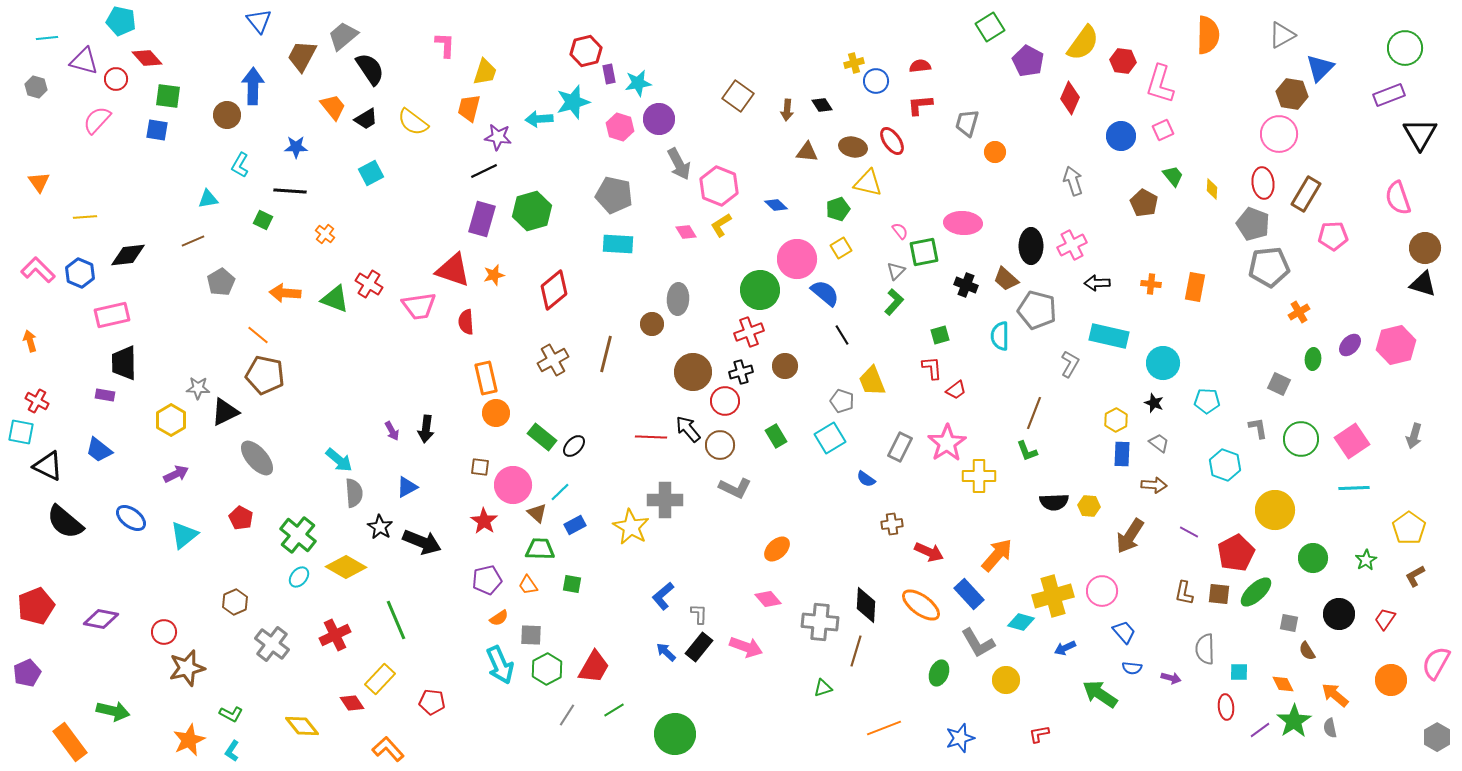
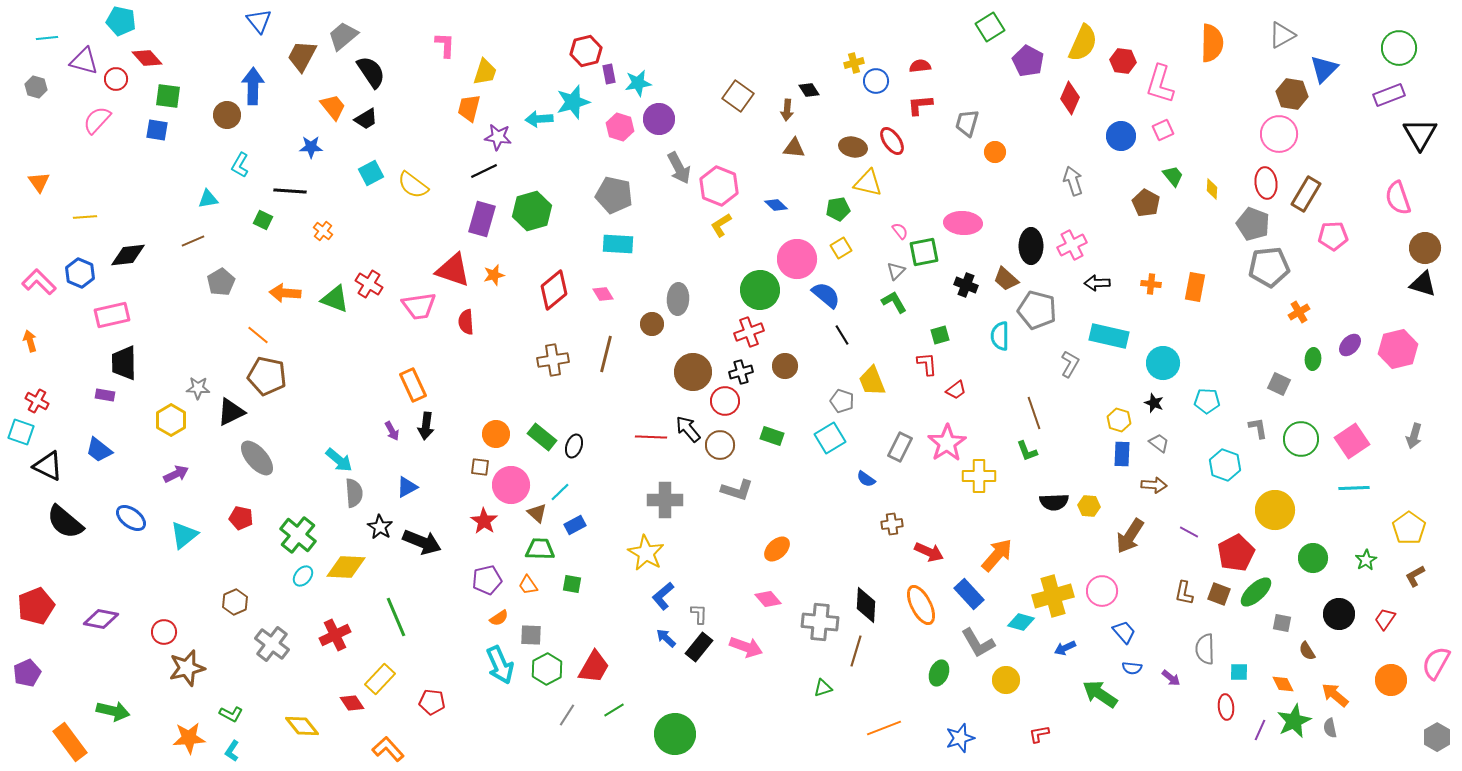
orange semicircle at (1208, 35): moved 4 px right, 8 px down
yellow semicircle at (1083, 43): rotated 12 degrees counterclockwise
green circle at (1405, 48): moved 6 px left
blue triangle at (1320, 68): moved 4 px right, 1 px down
black semicircle at (370, 69): moved 1 px right, 3 px down
black diamond at (822, 105): moved 13 px left, 15 px up
yellow semicircle at (413, 122): moved 63 px down
blue star at (296, 147): moved 15 px right
brown triangle at (807, 152): moved 13 px left, 4 px up
gray arrow at (679, 164): moved 4 px down
red ellipse at (1263, 183): moved 3 px right
brown pentagon at (1144, 203): moved 2 px right
green pentagon at (838, 209): rotated 10 degrees clockwise
pink diamond at (686, 232): moved 83 px left, 62 px down
orange cross at (325, 234): moved 2 px left, 3 px up
pink L-shape at (38, 270): moved 1 px right, 12 px down
blue semicircle at (825, 293): moved 1 px right, 2 px down
green L-shape at (894, 302): rotated 72 degrees counterclockwise
pink hexagon at (1396, 345): moved 2 px right, 4 px down
brown cross at (553, 360): rotated 20 degrees clockwise
red L-shape at (932, 368): moved 5 px left, 4 px up
brown pentagon at (265, 375): moved 2 px right, 1 px down
orange rectangle at (486, 378): moved 73 px left, 7 px down; rotated 12 degrees counterclockwise
black triangle at (225, 412): moved 6 px right
orange circle at (496, 413): moved 21 px down
brown line at (1034, 413): rotated 40 degrees counterclockwise
yellow hexagon at (1116, 420): moved 3 px right; rotated 15 degrees counterclockwise
black arrow at (426, 429): moved 3 px up
cyan square at (21, 432): rotated 8 degrees clockwise
green rectangle at (776, 436): moved 4 px left; rotated 40 degrees counterclockwise
black ellipse at (574, 446): rotated 25 degrees counterclockwise
pink circle at (513, 485): moved 2 px left
gray L-shape at (735, 488): moved 2 px right, 2 px down; rotated 8 degrees counterclockwise
red pentagon at (241, 518): rotated 15 degrees counterclockwise
yellow star at (631, 527): moved 15 px right, 26 px down
yellow diamond at (346, 567): rotated 27 degrees counterclockwise
cyan ellipse at (299, 577): moved 4 px right, 1 px up
brown square at (1219, 594): rotated 15 degrees clockwise
orange ellipse at (921, 605): rotated 27 degrees clockwise
green line at (396, 620): moved 3 px up
gray square at (1289, 623): moved 7 px left
blue arrow at (666, 652): moved 14 px up
purple arrow at (1171, 678): rotated 24 degrees clockwise
green star at (1294, 721): rotated 8 degrees clockwise
purple line at (1260, 730): rotated 30 degrees counterclockwise
orange star at (189, 740): moved 2 px up; rotated 20 degrees clockwise
